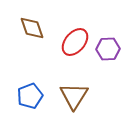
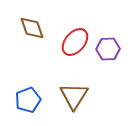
blue pentagon: moved 2 px left, 4 px down
